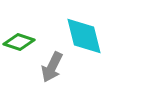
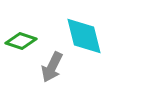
green diamond: moved 2 px right, 1 px up
